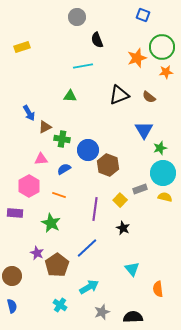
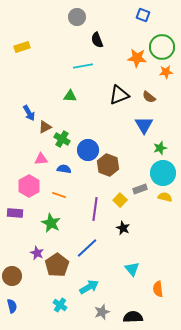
orange star at (137, 58): rotated 24 degrees clockwise
blue triangle at (144, 130): moved 5 px up
green cross at (62, 139): rotated 21 degrees clockwise
blue semicircle at (64, 169): rotated 40 degrees clockwise
